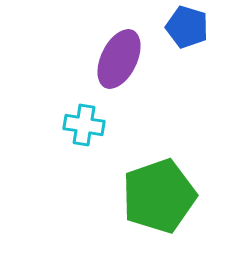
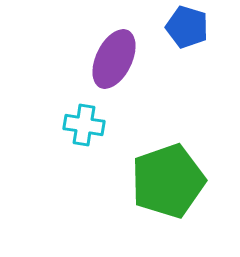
purple ellipse: moved 5 px left
green pentagon: moved 9 px right, 15 px up
